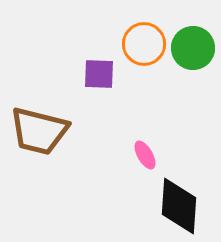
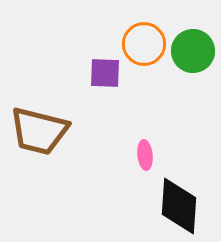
green circle: moved 3 px down
purple square: moved 6 px right, 1 px up
pink ellipse: rotated 24 degrees clockwise
